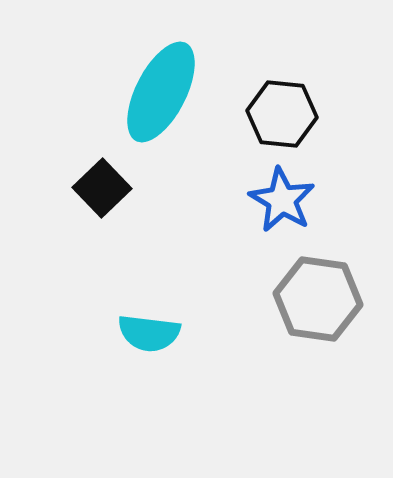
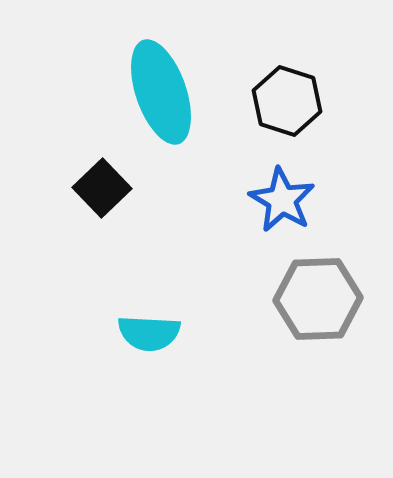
cyan ellipse: rotated 46 degrees counterclockwise
black hexagon: moved 5 px right, 13 px up; rotated 12 degrees clockwise
gray hexagon: rotated 10 degrees counterclockwise
cyan semicircle: rotated 4 degrees counterclockwise
